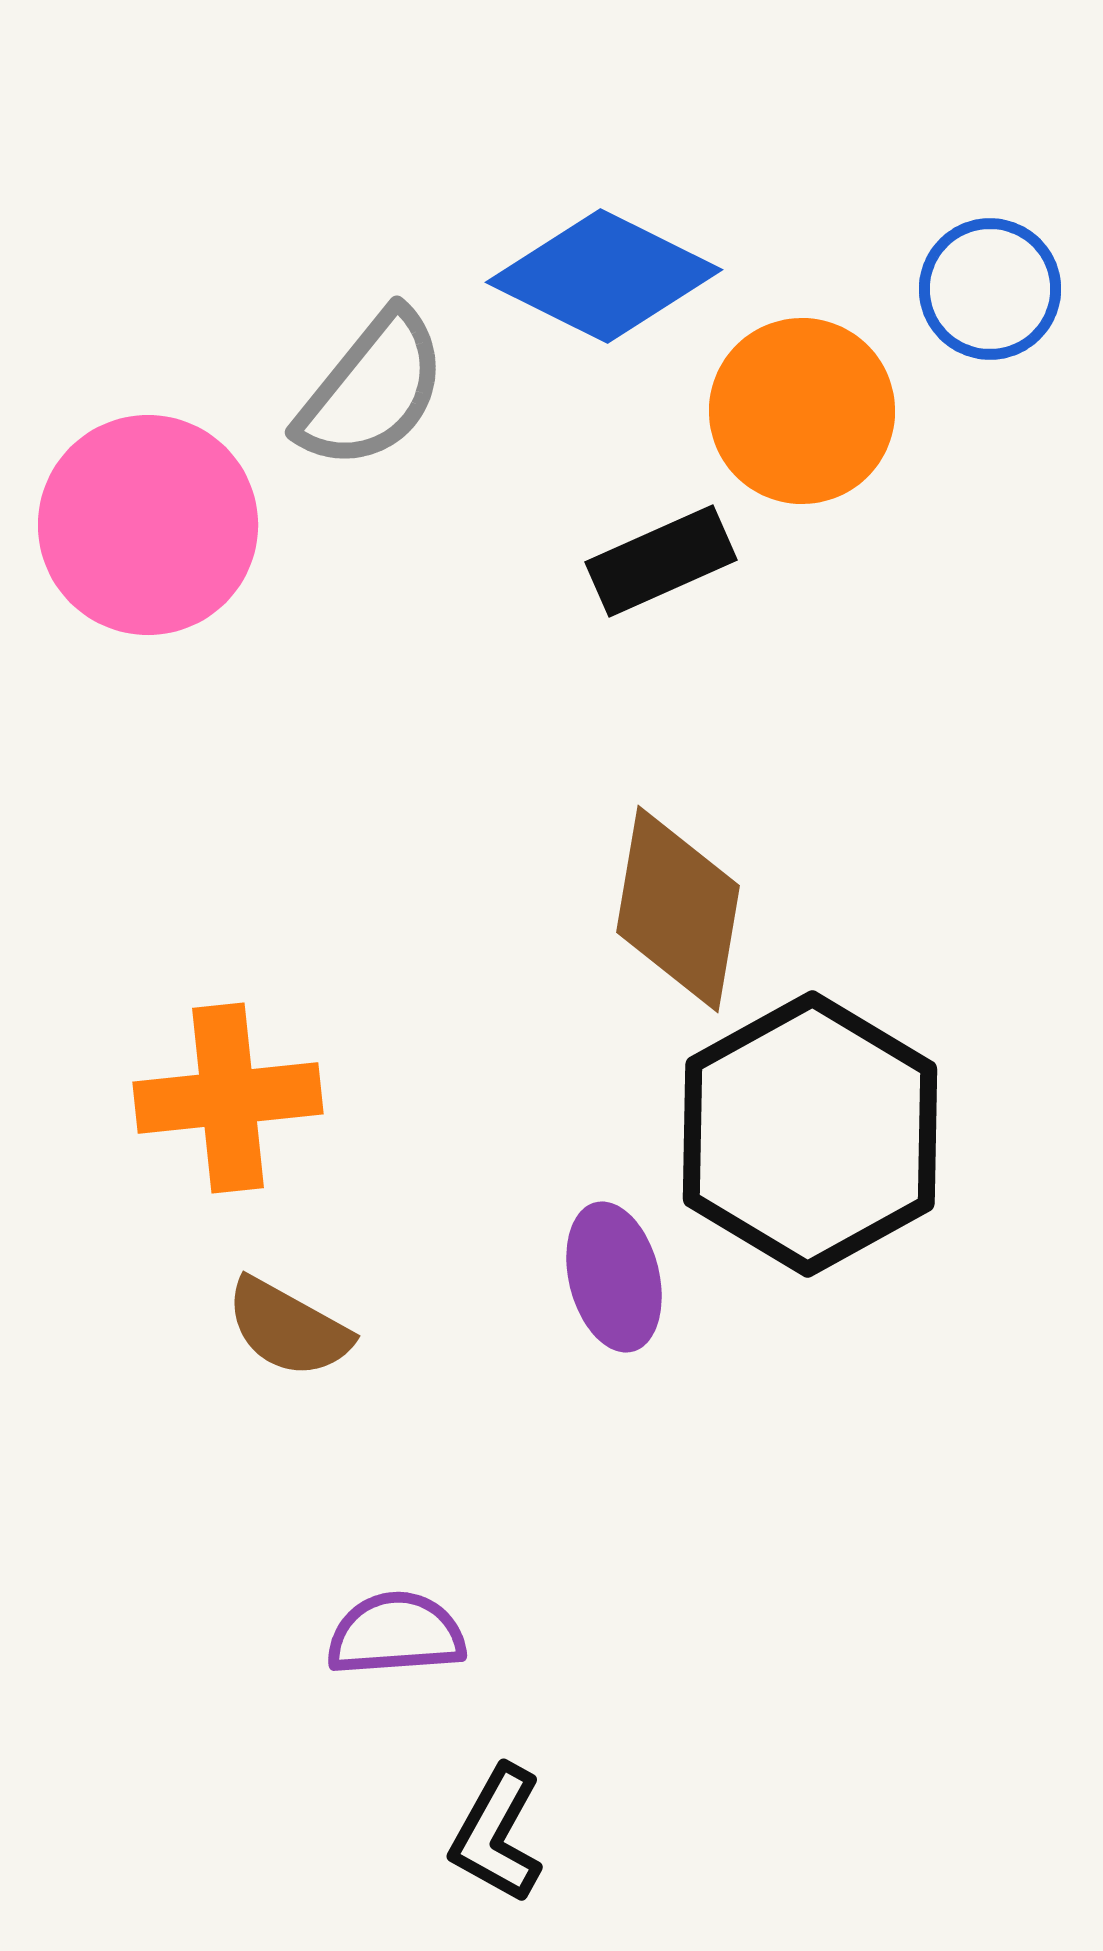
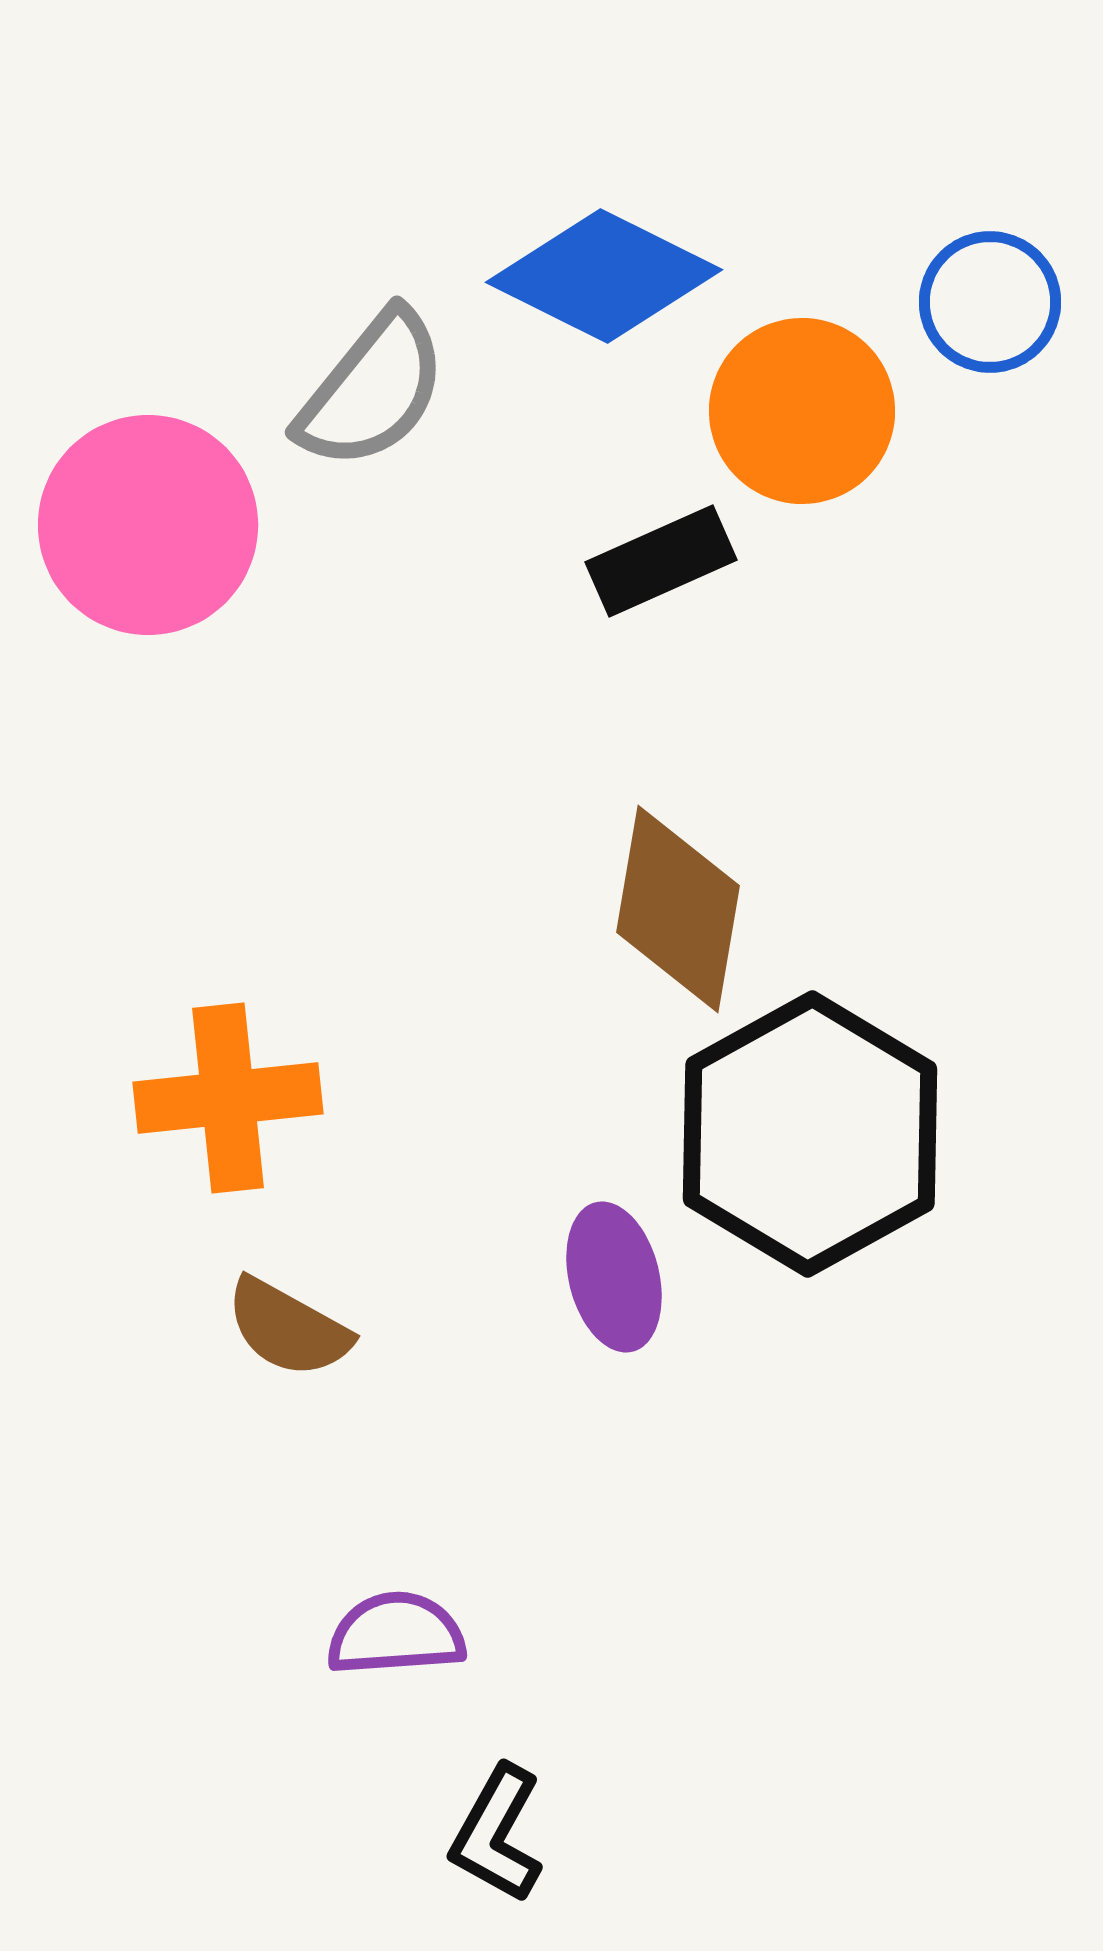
blue circle: moved 13 px down
